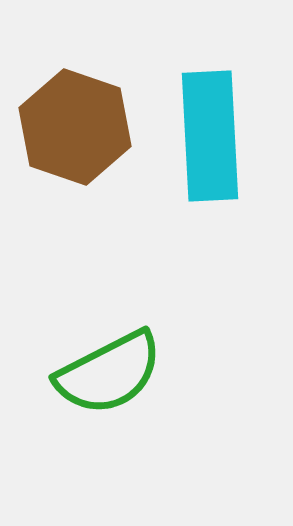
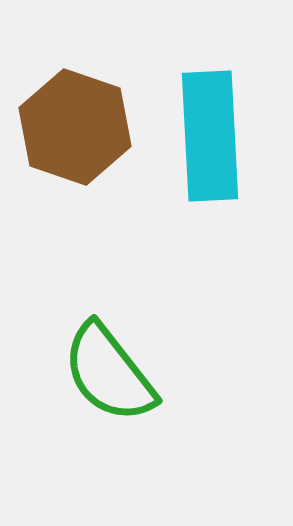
green semicircle: rotated 79 degrees clockwise
